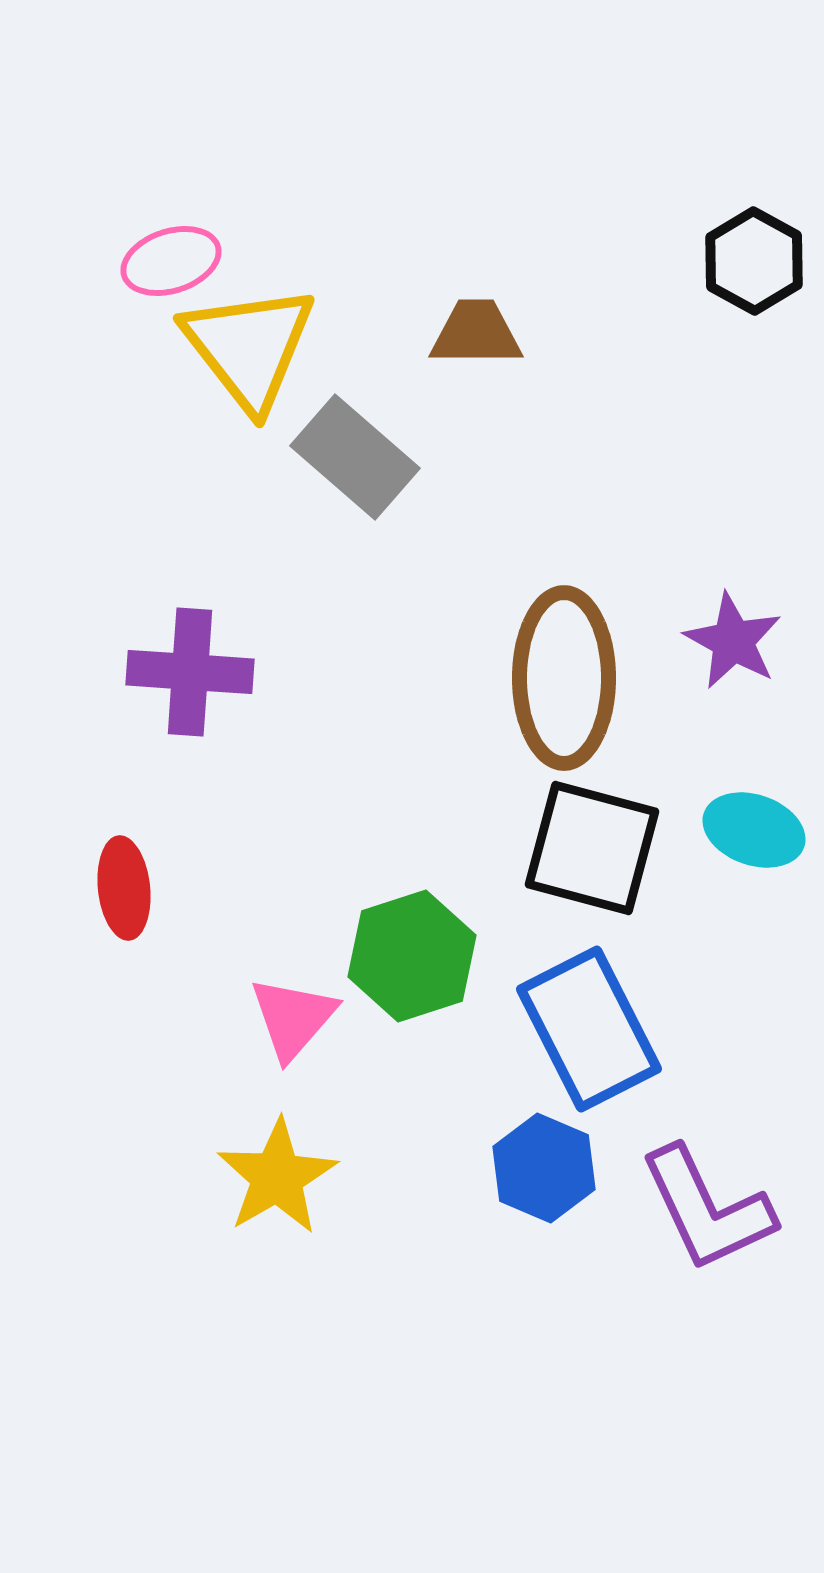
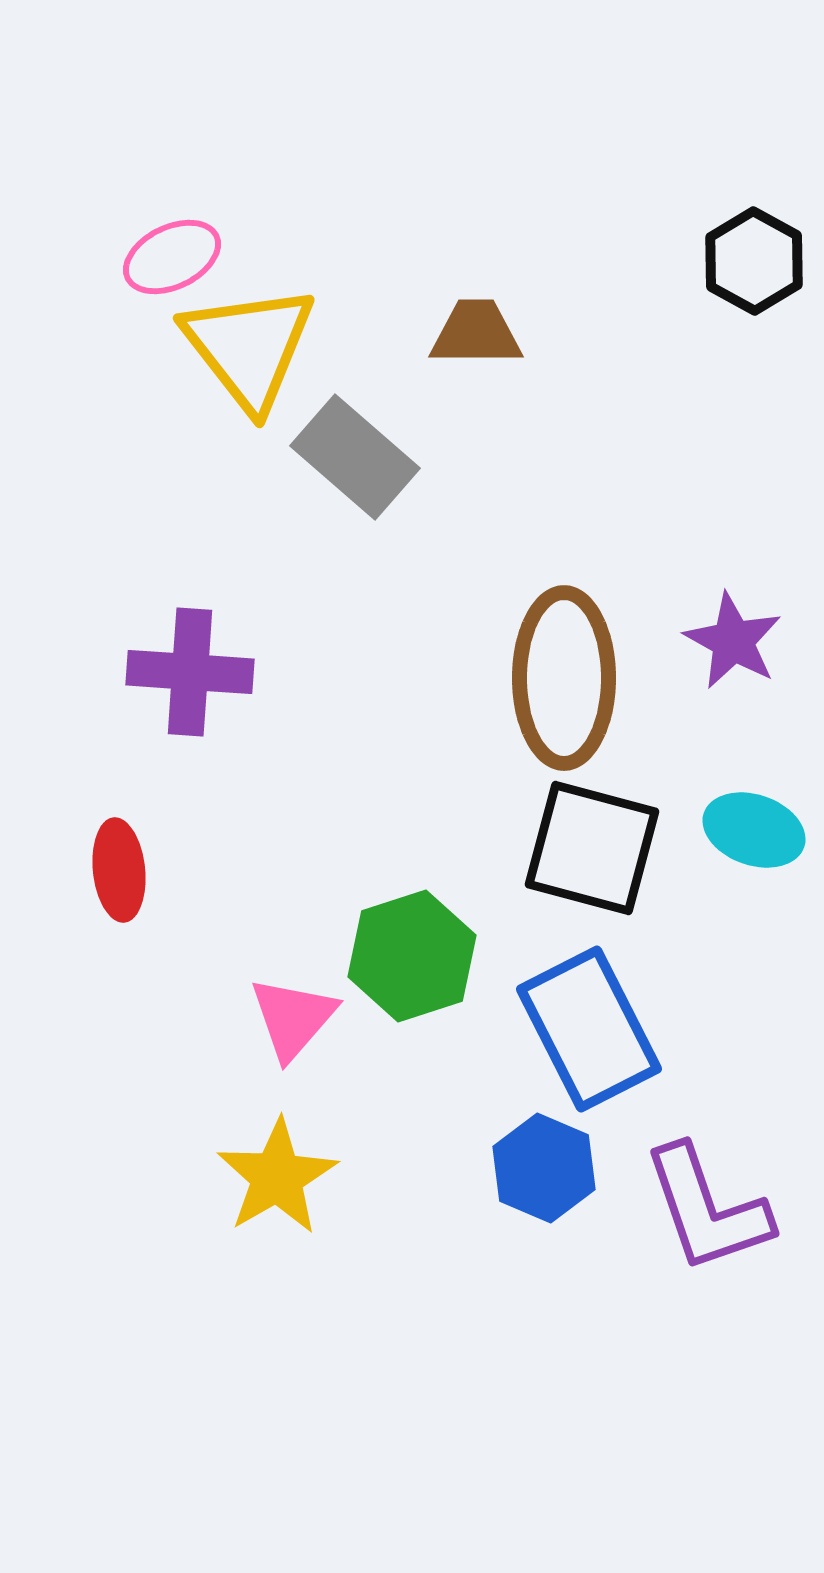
pink ellipse: moved 1 px right, 4 px up; rotated 8 degrees counterclockwise
red ellipse: moved 5 px left, 18 px up
purple L-shape: rotated 6 degrees clockwise
